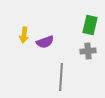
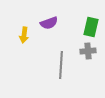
green rectangle: moved 1 px right, 2 px down
purple semicircle: moved 4 px right, 19 px up
gray line: moved 12 px up
